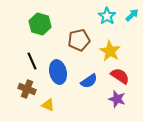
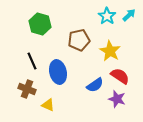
cyan arrow: moved 3 px left
blue semicircle: moved 6 px right, 4 px down
